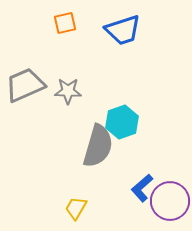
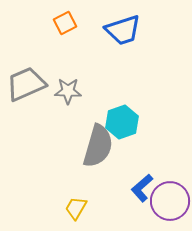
orange square: rotated 15 degrees counterclockwise
gray trapezoid: moved 1 px right, 1 px up
